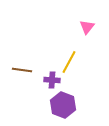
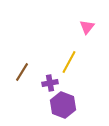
brown line: moved 2 px down; rotated 66 degrees counterclockwise
purple cross: moved 2 px left, 3 px down; rotated 14 degrees counterclockwise
